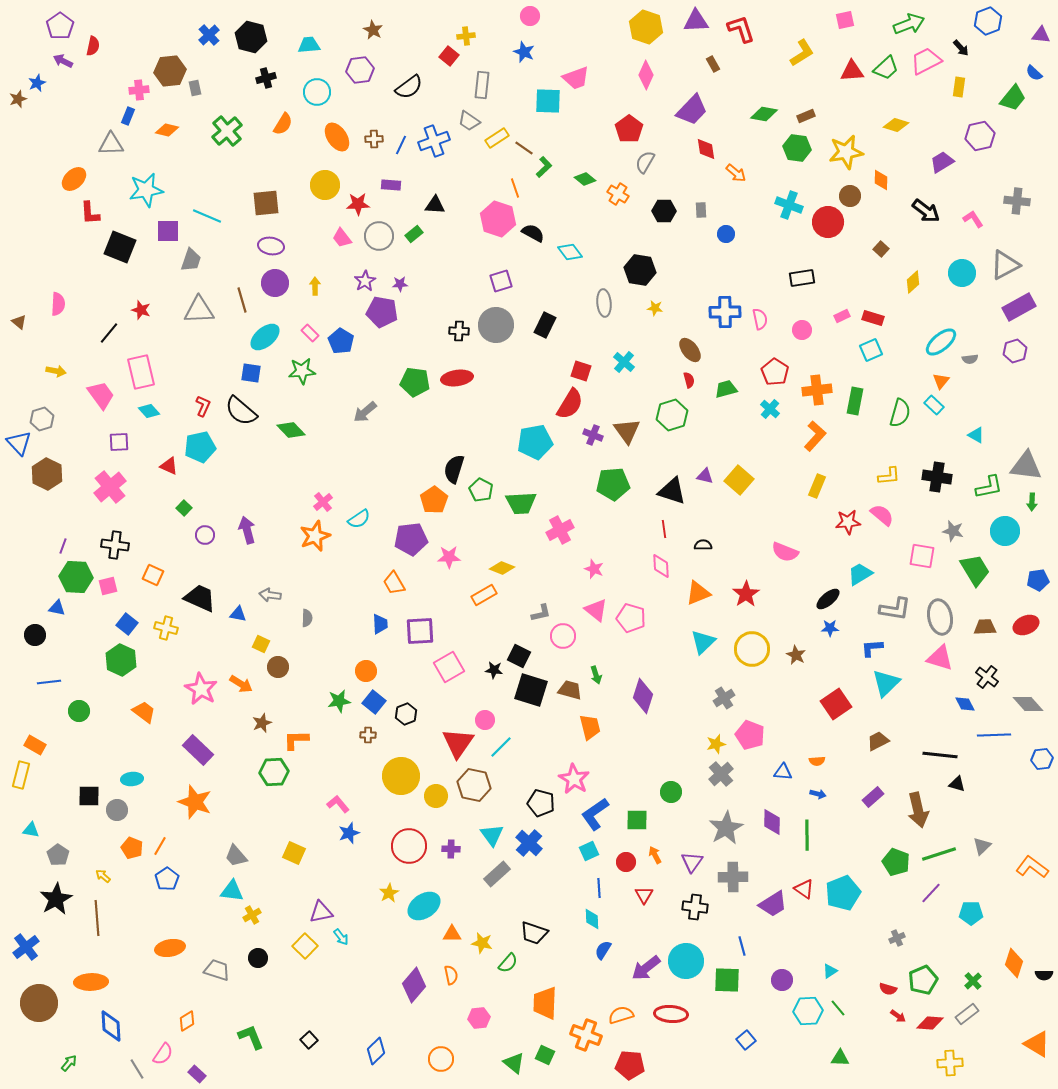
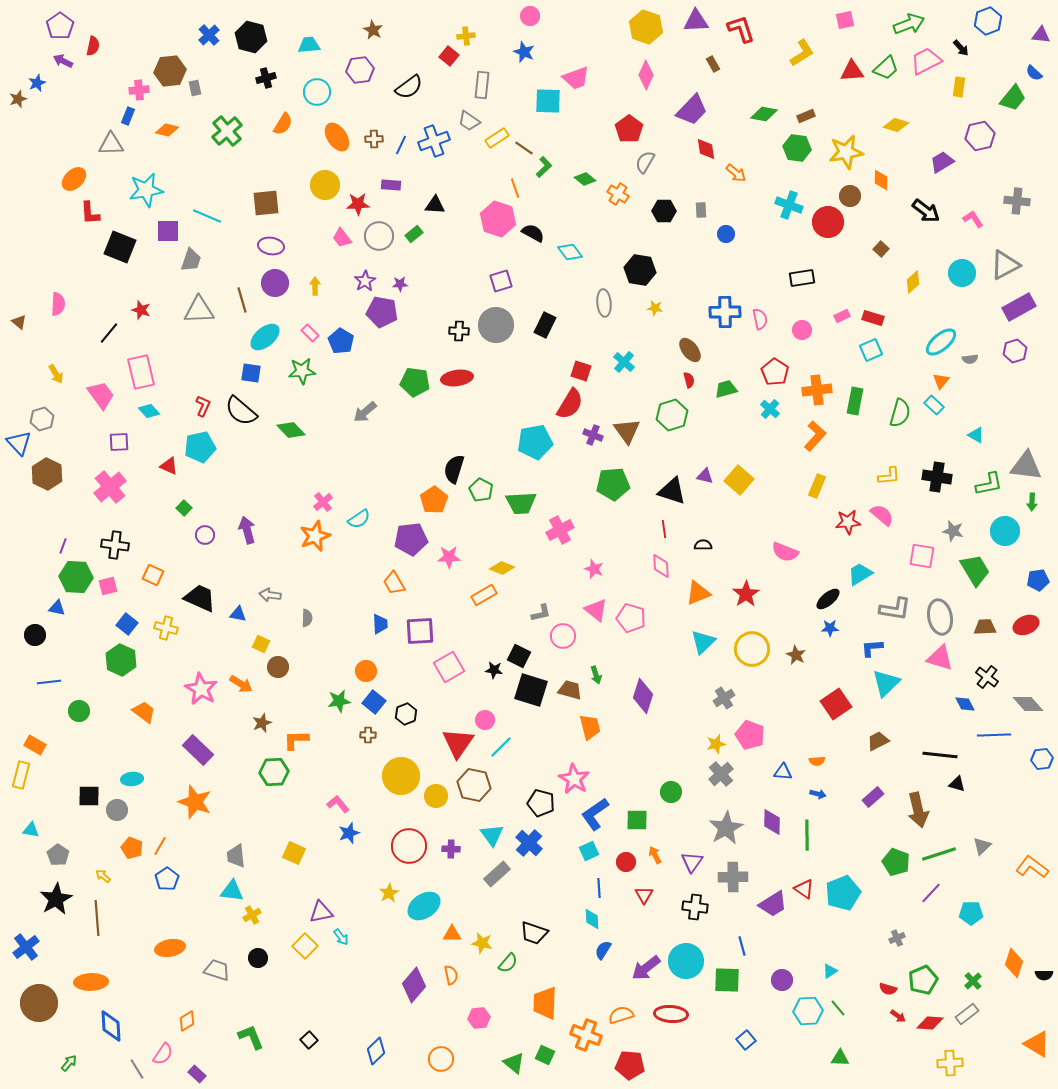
yellow arrow at (56, 371): moved 3 px down; rotated 48 degrees clockwise
green L-shape at (989, 487): moved 3 px up
gray trapezoid at (236, 856): rotated 35 degrees clockwise
